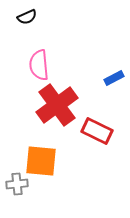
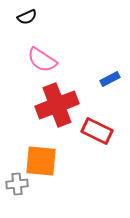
pink semicircle: moved 3 px right, 5 px up; rotated 52 degrees counterclockwise
blue rectangle: moved 4 px left, 1 px down
red cross: rotated 15 degrees clockwise
